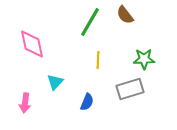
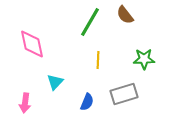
gray rectangle: moved 6 px left, 5 px down
